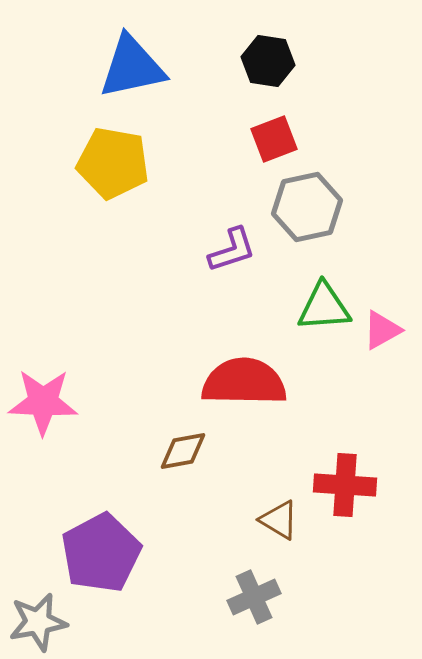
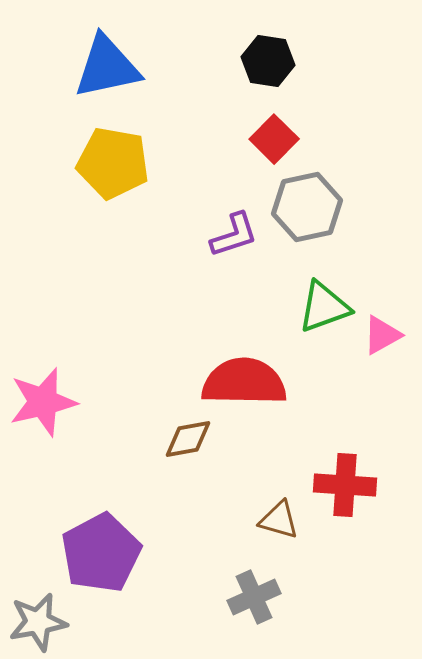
blue triangle: moved 25 px left
red square: rotated 24 degrees counterclockwise
purple L-shape: moved 2 px right, 15 px up
green triangle: rotated 16 degrees counterclockwise
pink triangle: moved 5 px down
pink star: rotated 16 degrees counterclockwise
brown diamond: moved 5 px right, 12 px up
brown triangle: rotated 15 degrees counterclockwise
